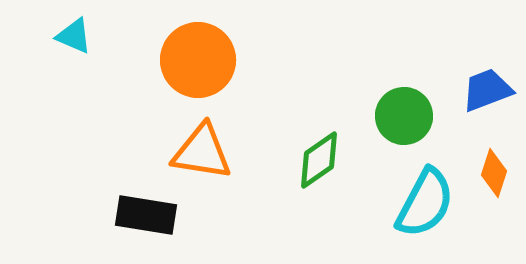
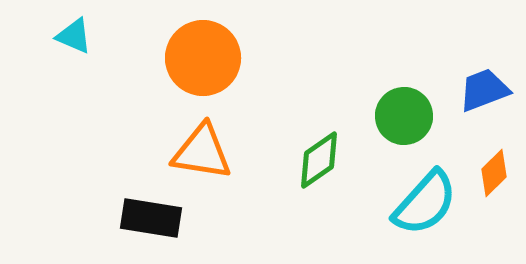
orange circle: moved 5 px right, 2 px up
blue trapezoid: moved 3 px left
orange diamond: rotated 27 degrees clockwise
cyan semicircle: rotated 14 degrees clockwise
black rectangle: moved 5 px right, 3 px down
